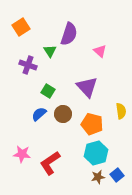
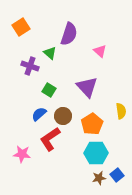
green triangle: moved 2 px down; rotated 16 degrees counterclockwise
purple cross: moved 2 px right, 1 px down
green square: moved 1 px right, 1 px up
brown circle: moved 2 px down
orange pentagon: rotated 25 degrees clockwise
cyan hexagon: rotated 15 degrees clockwise
red L-shape: moved 24 px up
brown star: moved 1 px right, 1 px down
